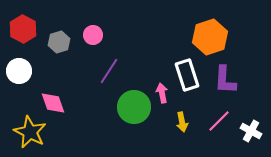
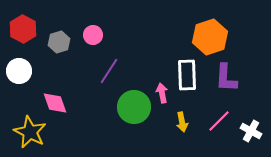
white rectangle: rotated 16 degrees clockwise
purple L-shape: moved 1 px right, 2 px up
pink diamond: moved 2 px right
